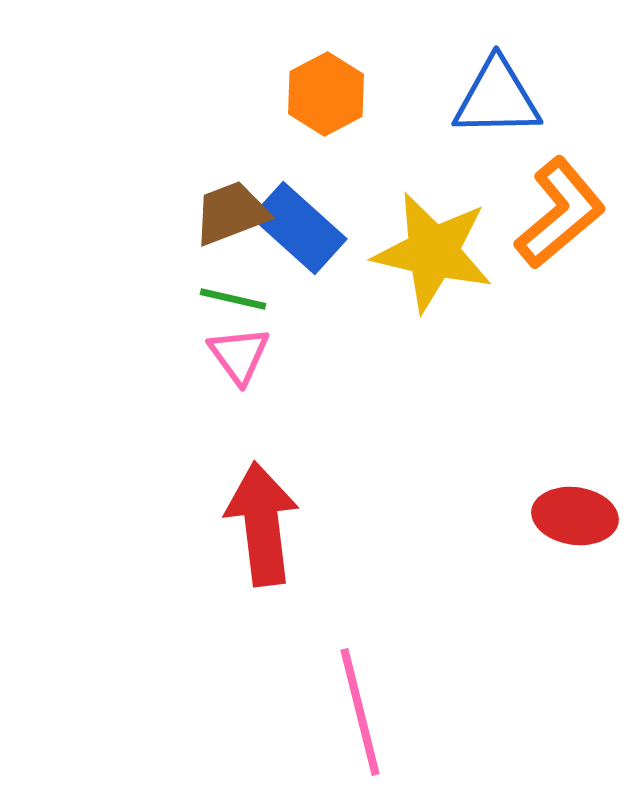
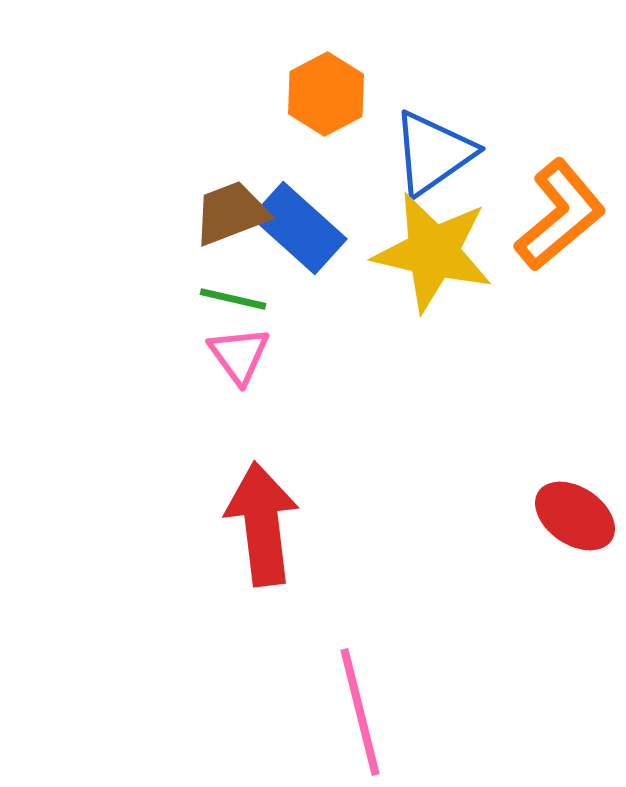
blue triangle: moved 64 px left, 55 px down; rotated 34 degrees counterclockwise
orange L-shape: moved 2 px down
red ellipse: rotated 26 degrees clockwise
